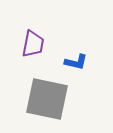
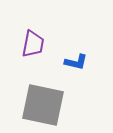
gray square: moved 4 px left, 6 px down
